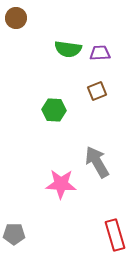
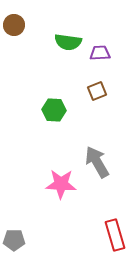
brown circle: moved 2 px left, 7 px down
green semicircle: moved 7 px up
gray pentagon: moved 6 px down
